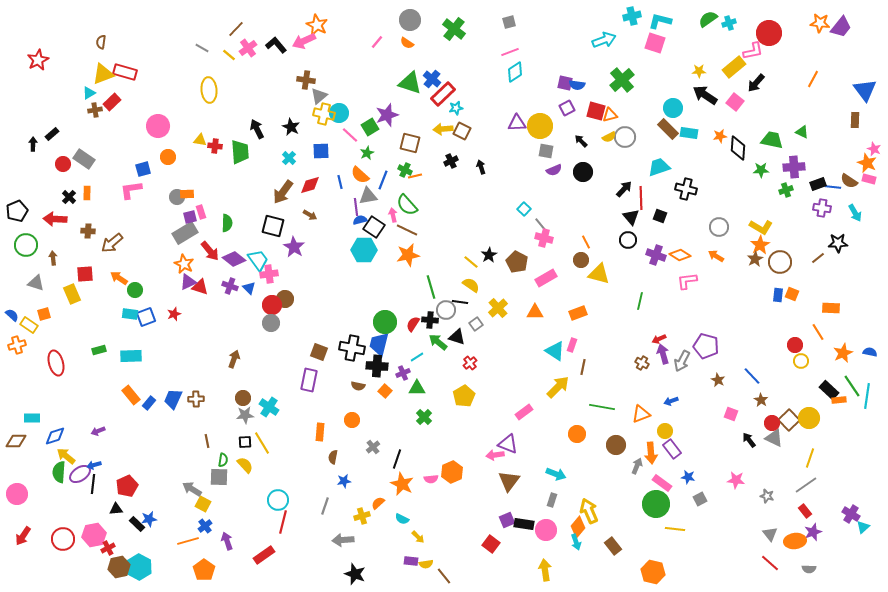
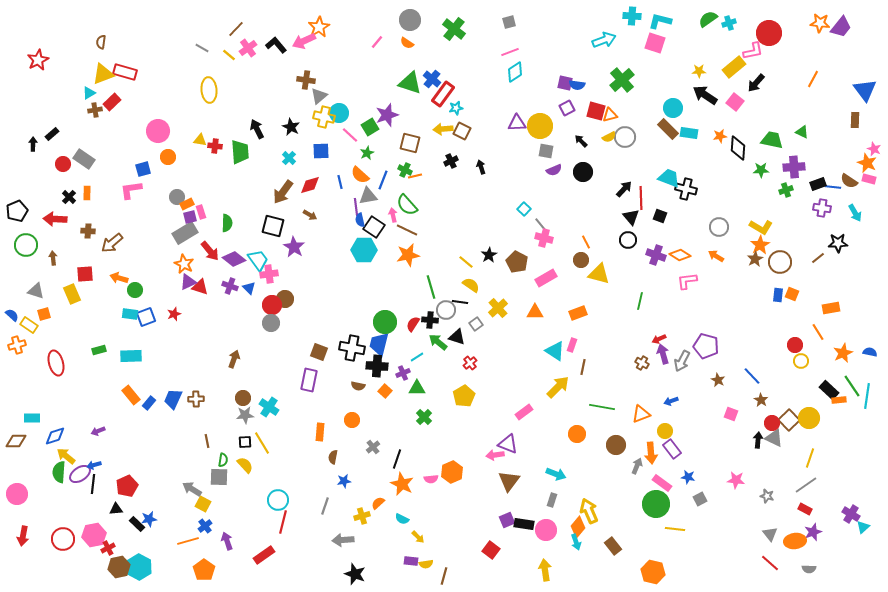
cyan cross at (632, 16): rotated 18 degrees clockwise
orange star at (317, 25): moved 2 px right, 2 px down; rotated 15 degrees clockwise
red rectangle at (443, 94): rotated 10 degrees counterclockwise
yellow cross at (324, 114): moved 3 px down
pink circle at (158, 126): moved 5 px down
cyan trapezoid at (659, 167): moved 10 px right, 11 px down; rotated 40 degrees clockwise
orange rectangle at (187, 194): moved 10 px down; rotated 24 degrees counterclockwise
blue semicircle at (360, 220): rotated 88 degrees counterclockwise
yellow line at (471, 262): moved 5 px left
orange arrow at (119, 278): rotated 18 degrees counterclockwise
gray triangle at (36, 283): moved 8 px down
orange rectangle at (831, 308): rotated 12 degrees counterclockwise
black arrow at (749, 440): moved 9 px right; rotated 42 degrees clockwise
red rectangle at (805, 511): moved 2 px up; rotated 24 degrees counterclockwise
red arrow at (23, 536): rotated 24 degrees counterclockwise
red square at (491, 544): moved 6 px down
brown line at (444, 576): rotated 54 degrees clockwise
